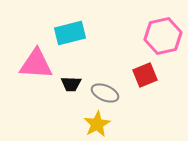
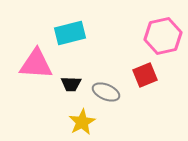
gray ellipse: moved 1 px right, 1 px up
yellow star: moved 15 px left, 2 px up
